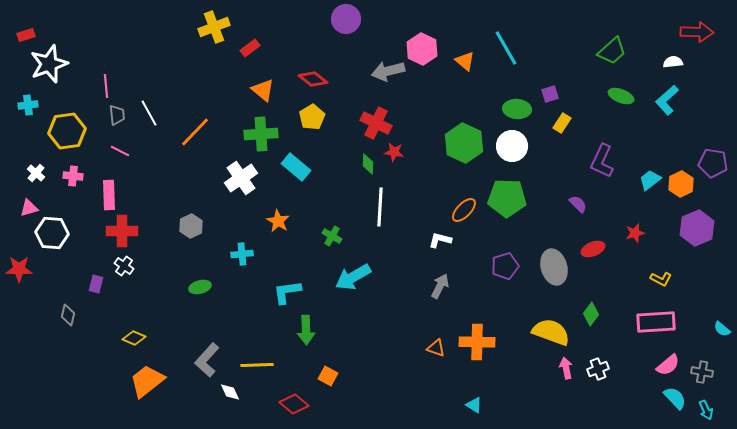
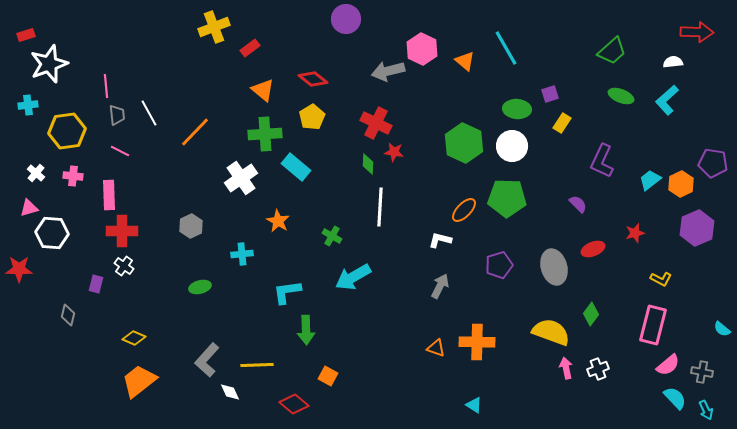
green cross at (261, 134): moved 4 px right
purple pentagon at (505, 266): moved 6 px left, 1 px up
pink rectangle at (656, 322): moved 3 px left, 3 px down; rotated 72 degrees counterclockwise
orange trapezoid at (147, 381): moved 8 px left
